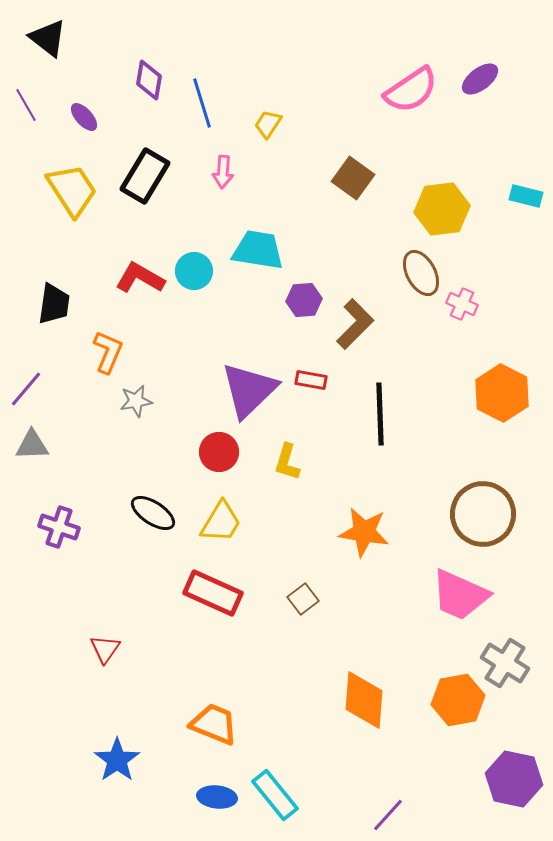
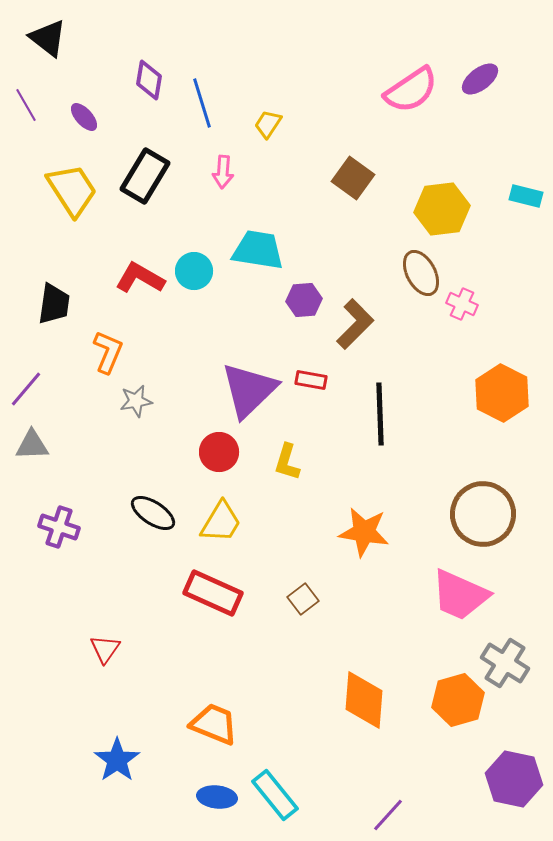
orange hexagon at (458, 700): rotated 6 degrees counterclockwise
